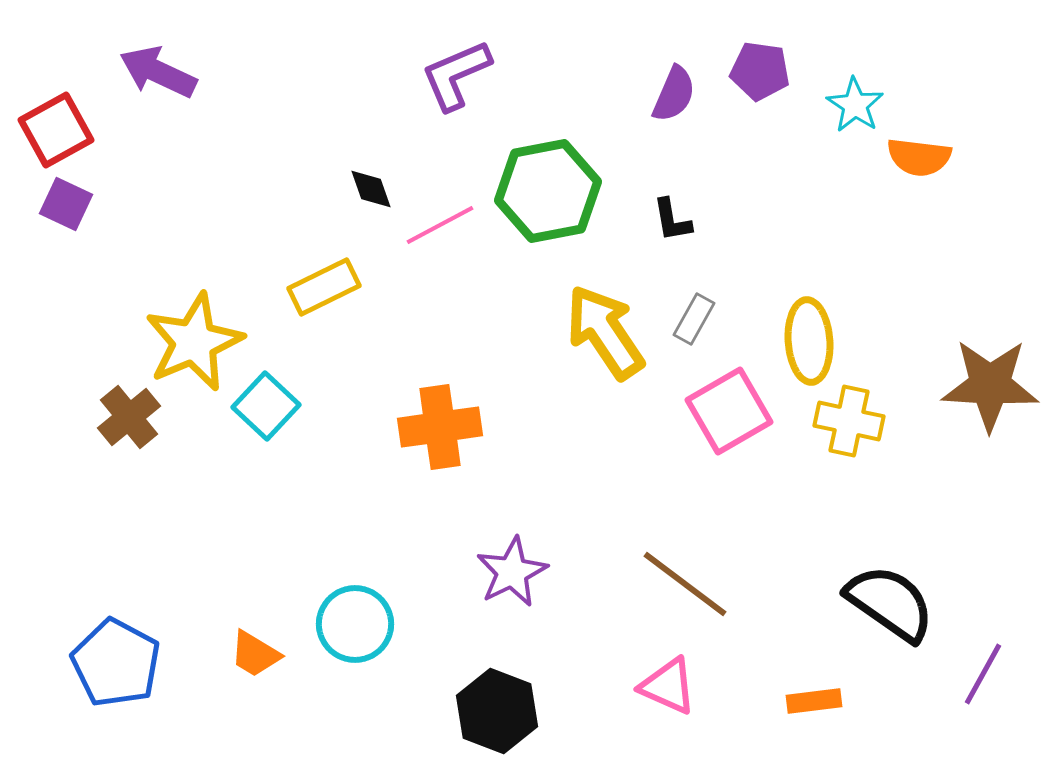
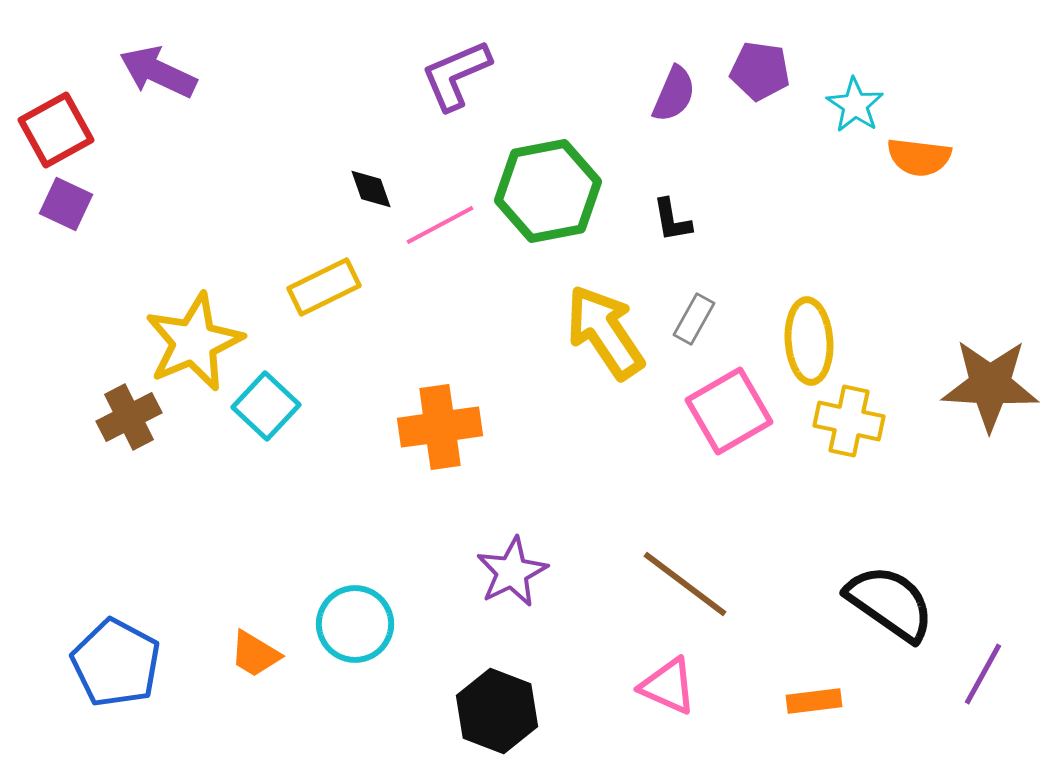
brown cross: rotated 12 degrees clockwise
